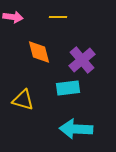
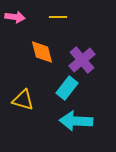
pink arrow: moved 2 px right
orange diamond: moved 3 px right
cyan rectangle: moved 1 px left; rotated 45 degrees counterclockwise
cyan arrow: moved 8 px up
